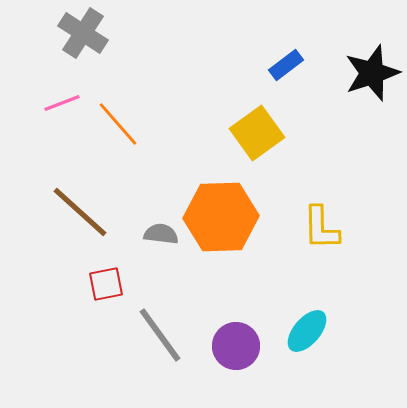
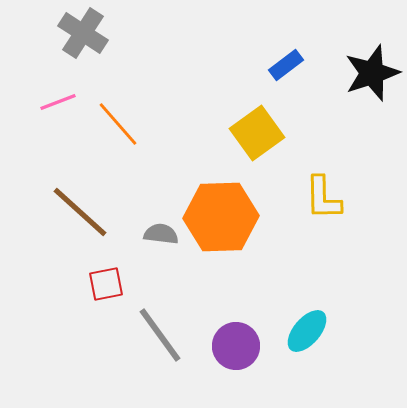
pink line: moved 4 px left, 1 px up
yellow L-shape: moved 2 px right, 30 px up
